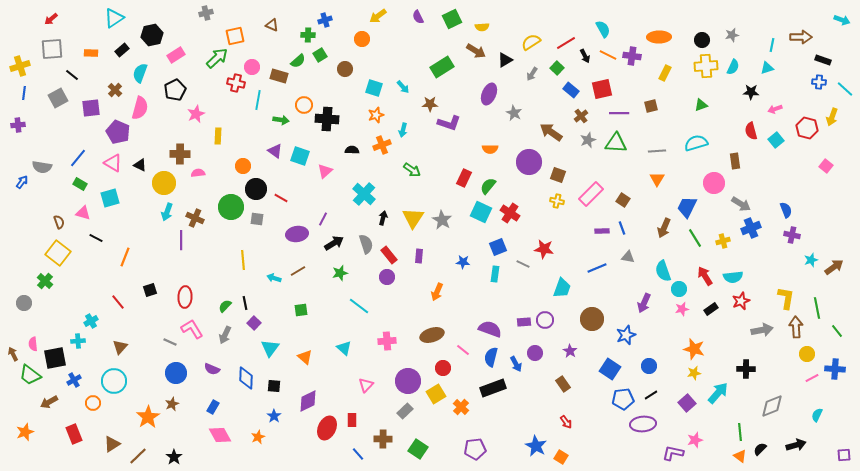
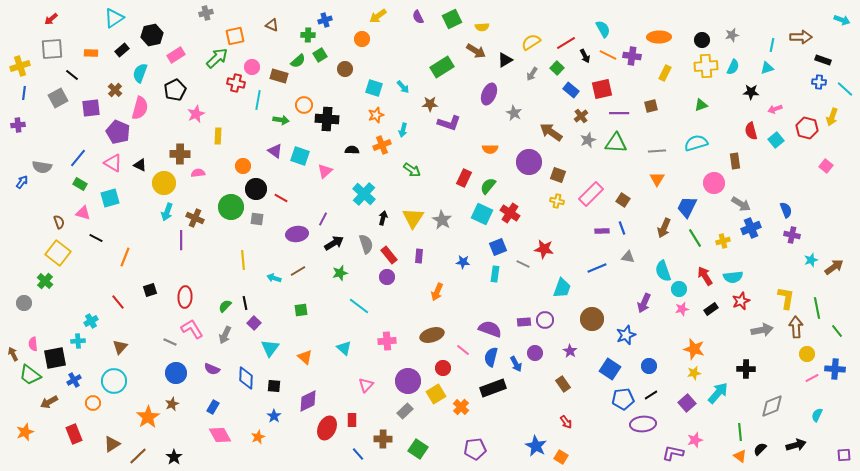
cyan square at (481, 212): moved 1 px right, 2 px down
